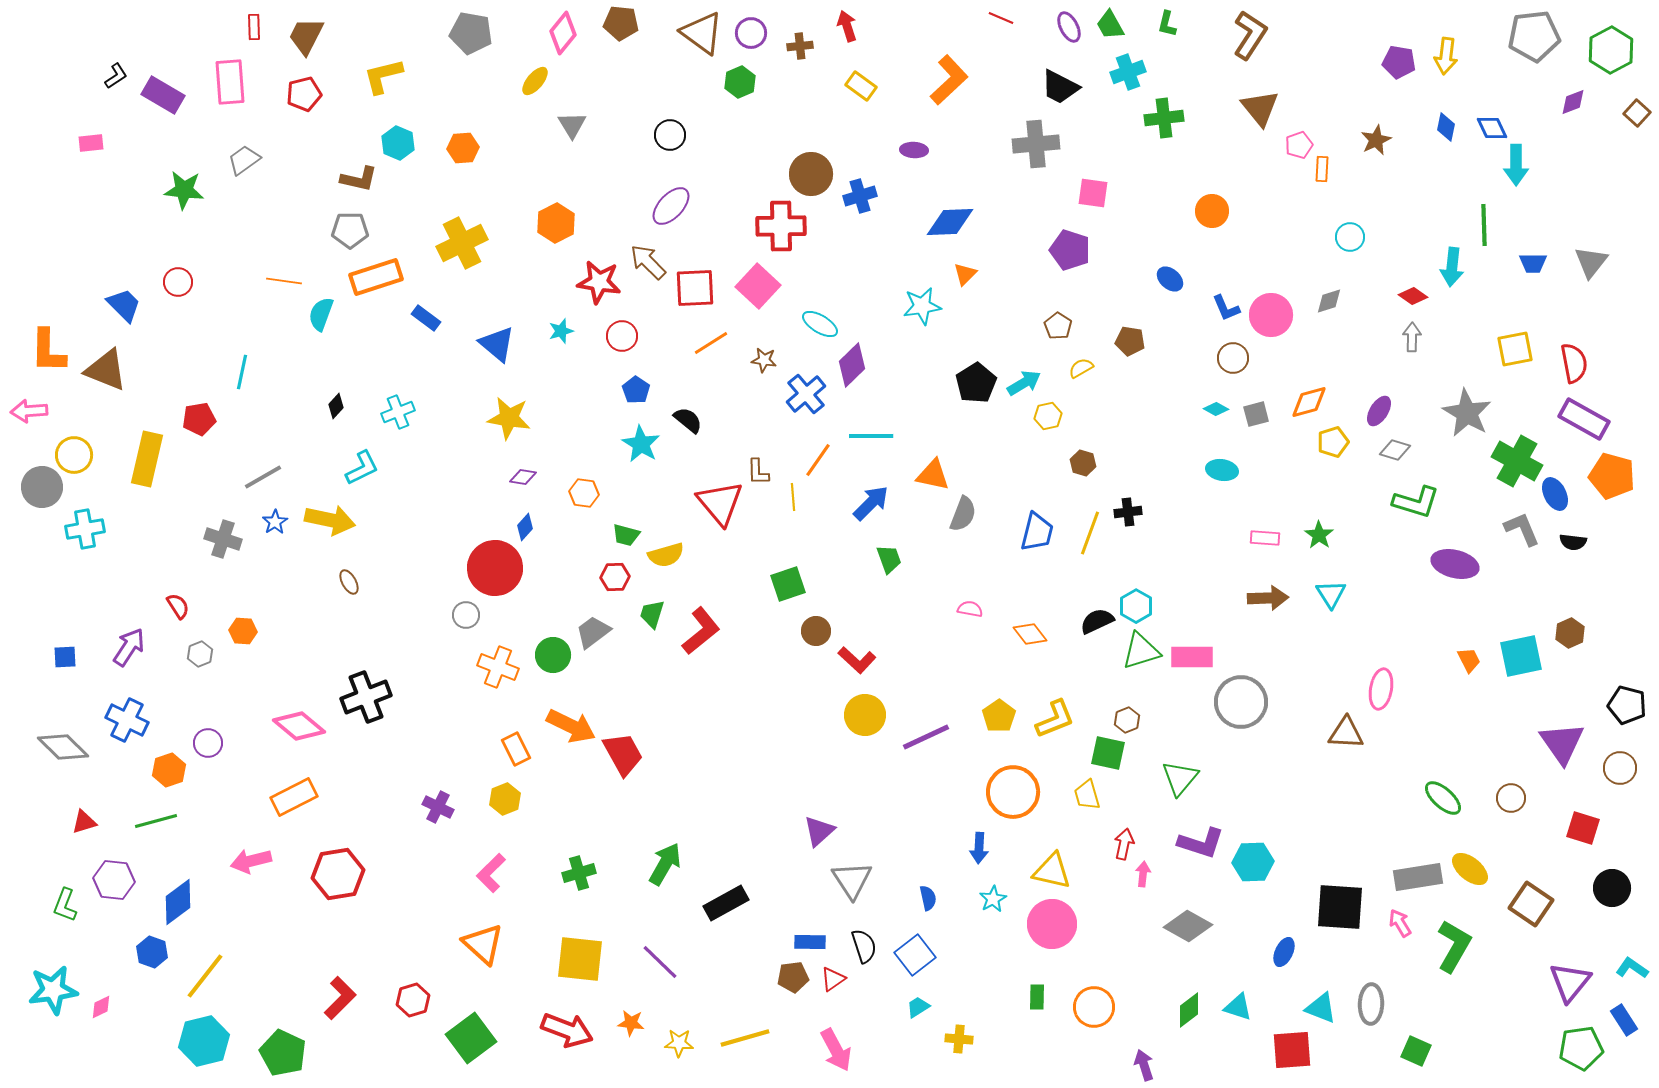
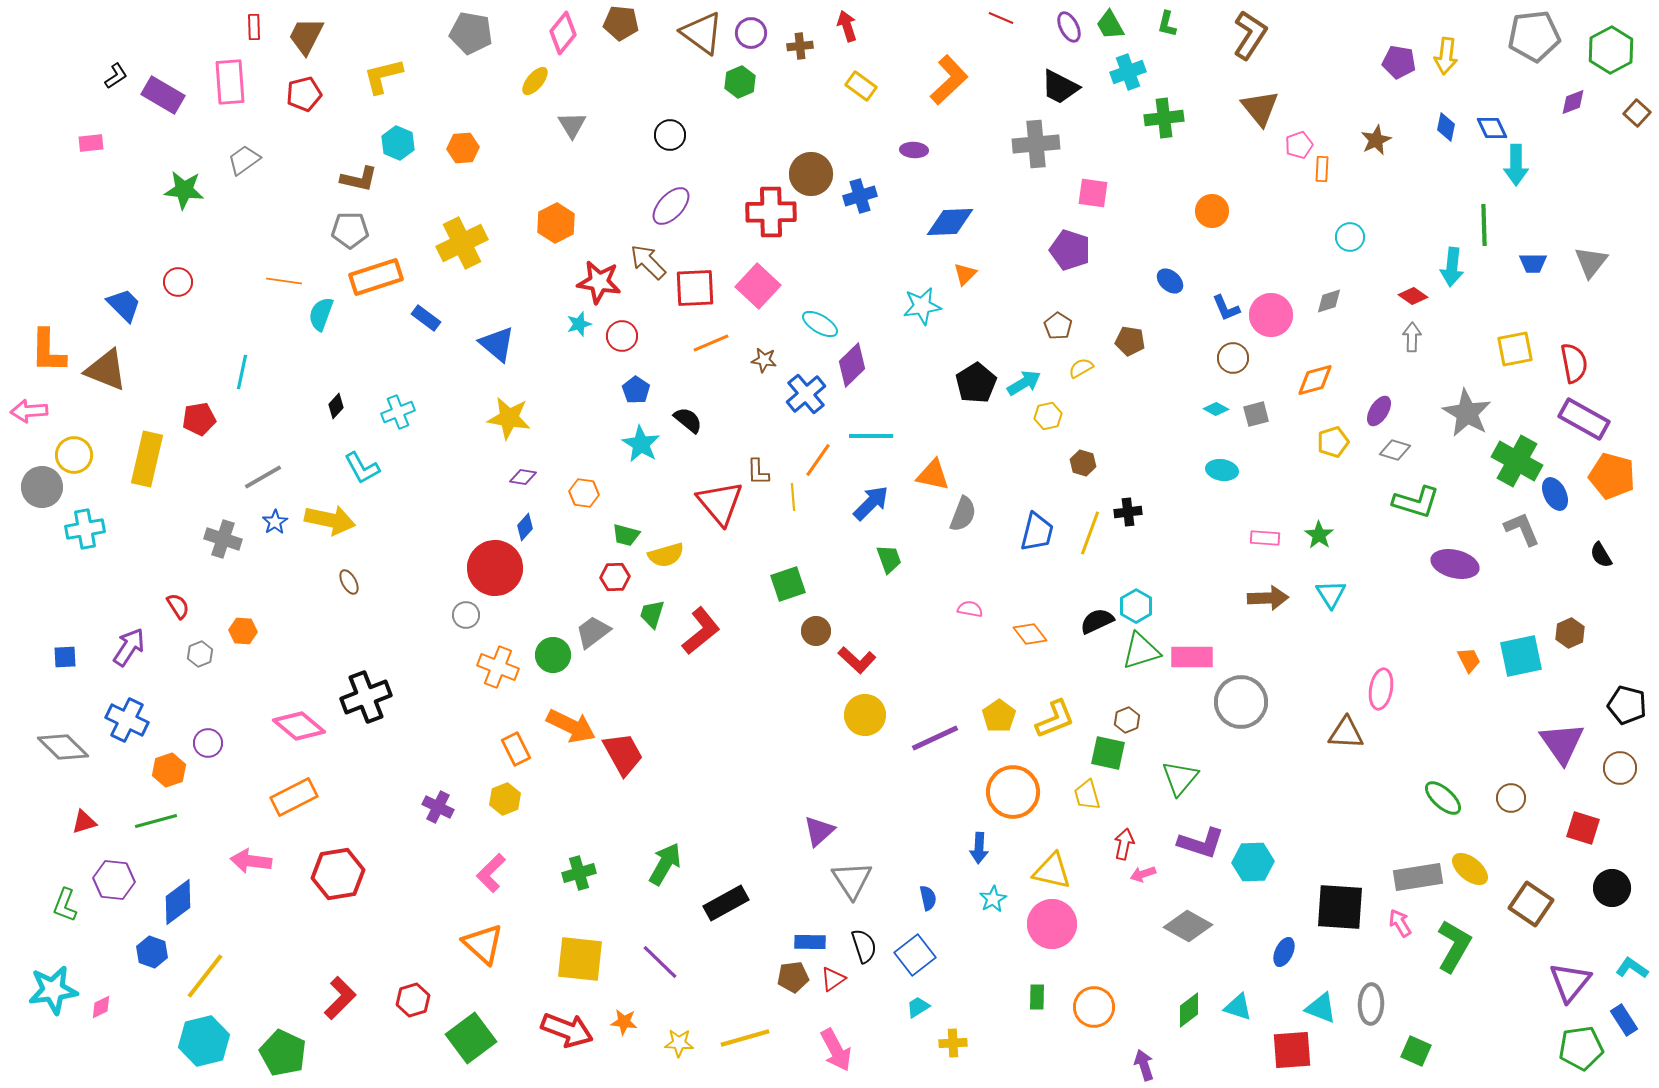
red cross at (781, 226): moved 10 px left, 14 px up
blue ellipse at (1170, 279): moved 2 px down
cyan star at (561, 331): moved 18 px right, 7 px up
orange line at (711, 343): rotated 9 degrees clockwise
orange diamond at (1309, 402): moved 6 px right, 22 px up
cyan L-shape at (362, 468): rotated 87 degrees clockwise
black semicircle at (1573, 542): moved 28 px right, 13 px down; rotated 52 degrees clockwise
purple line at (926, 737): moved 9 px right, 1 px down
pink arrow at (251, 861): rotated 21 degrees clockwise
pink arrow at (1143, 874): rotated 115 degrees counterclockwise
orange star at (631, 1023): moved 7 px left, 1 px up
yellow cross at (959, 1039): moved 6 px left, 4 px down; rotated 8 degrees counterclockwise
